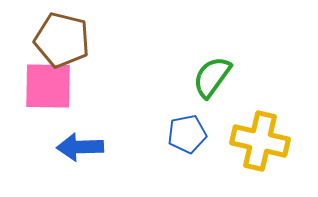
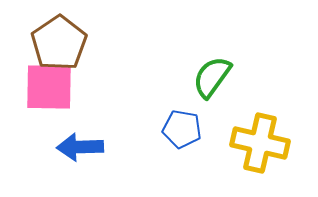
brown pentagon: moved 3 px left, 3 px down; rotated 24 degrees clockwise
pink square: moved 1 px right, 1 px down
blue pentagon: moved 5 px left, 5 px up; rotated 21 degrees clockwise
yellow cross: moved 2 px down
